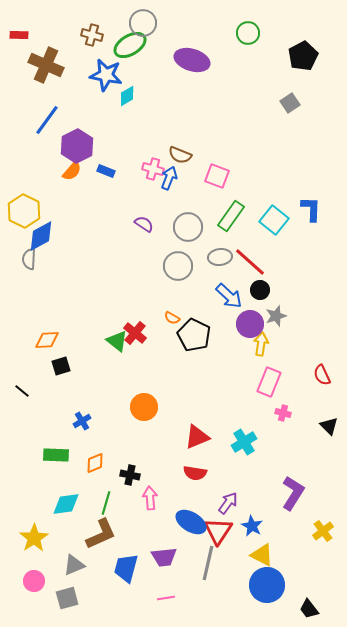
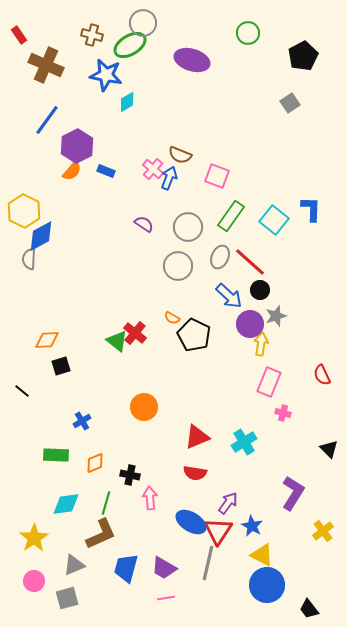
red rectangle at (19, 35): rotated 54 degrees clockwise
cyan diamond at (127, 96): moved 6 px down
pink cross at (153, 169): rotated 25 degrees clockwise
gray ellipse at (220, 257): rotated 60 degrees counterclockwise
black triangle at (329, 426): moved 23 px down
purple trapezoid at (164, 557): moved 11 px down; rotated 36 degrees clockwise
